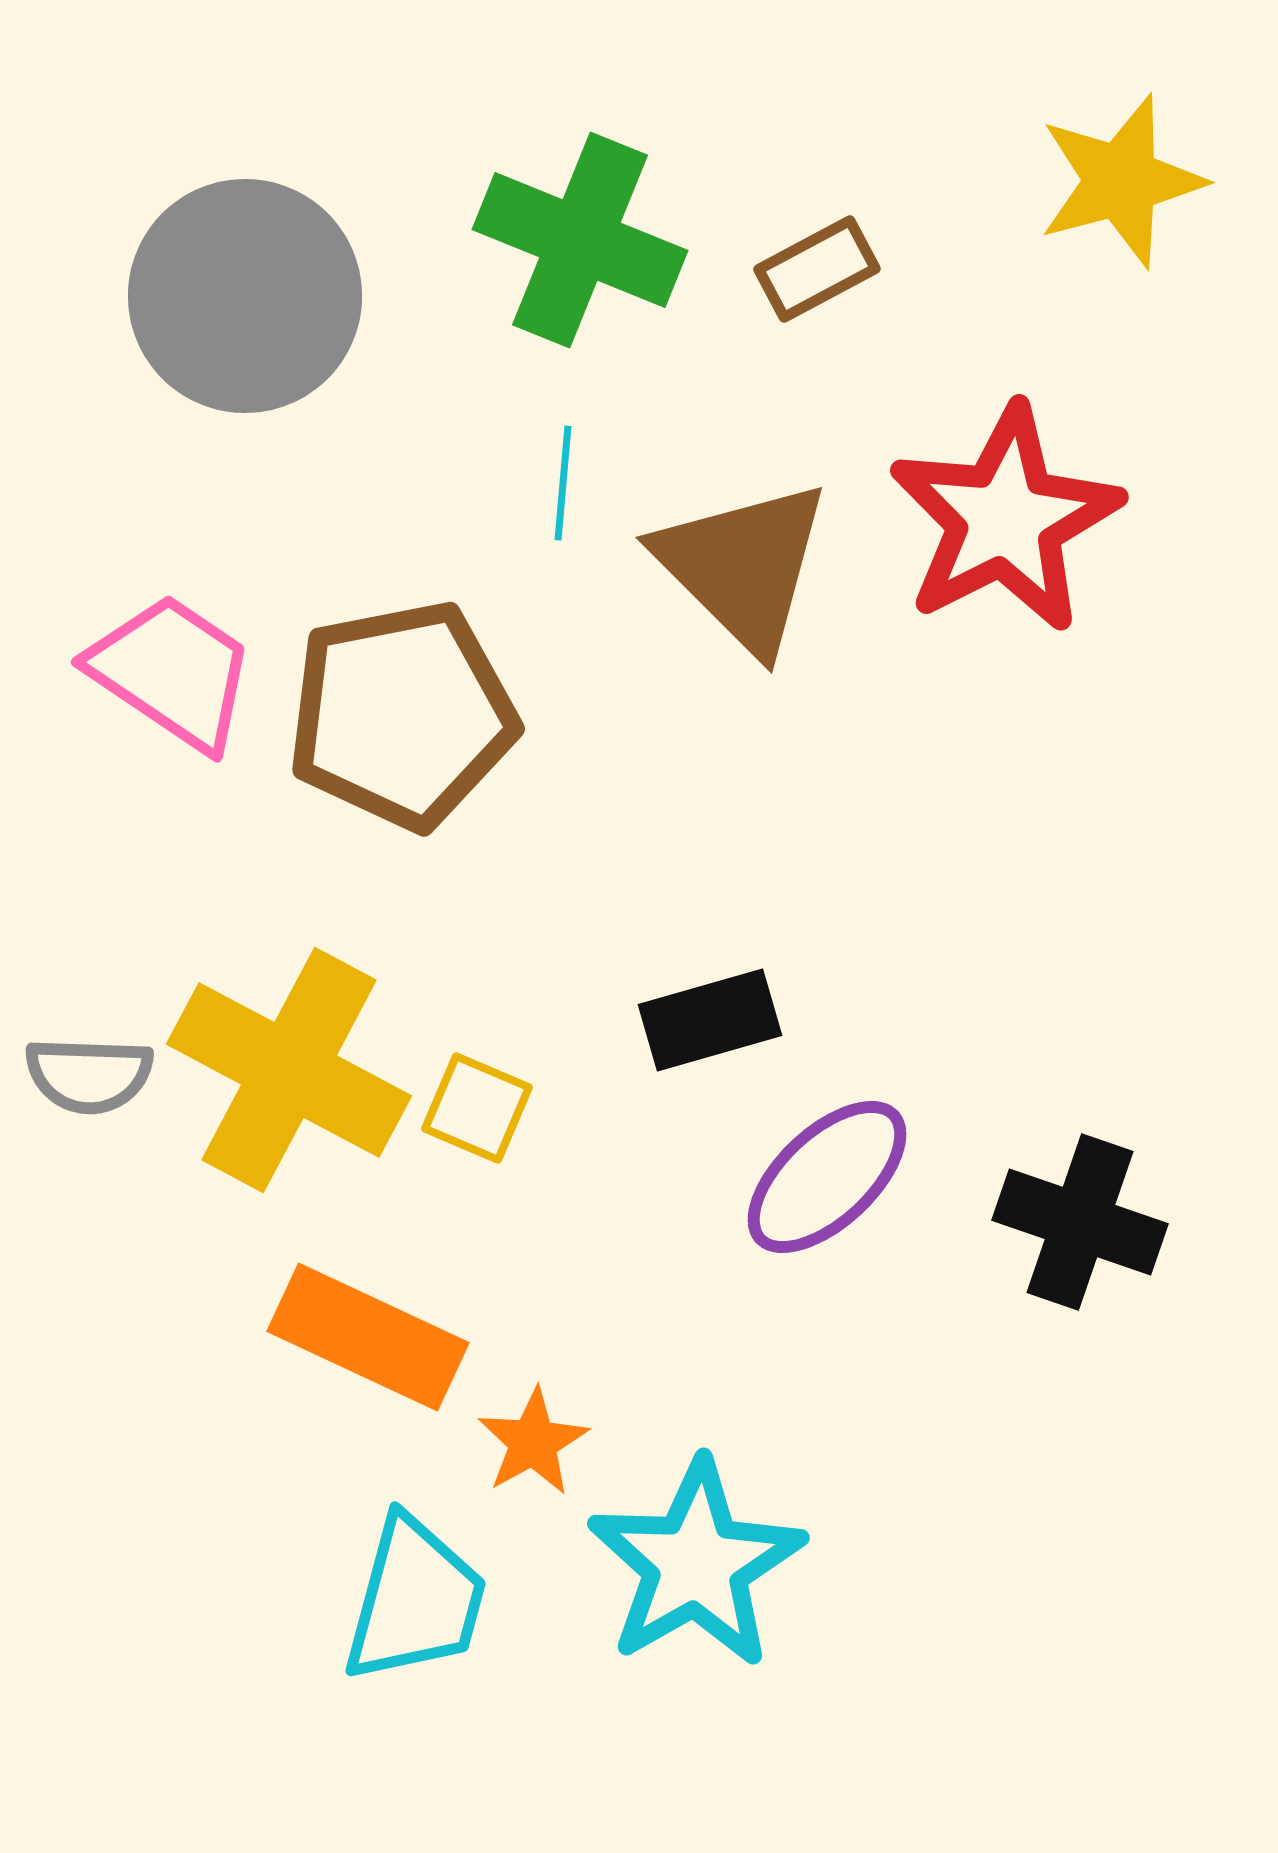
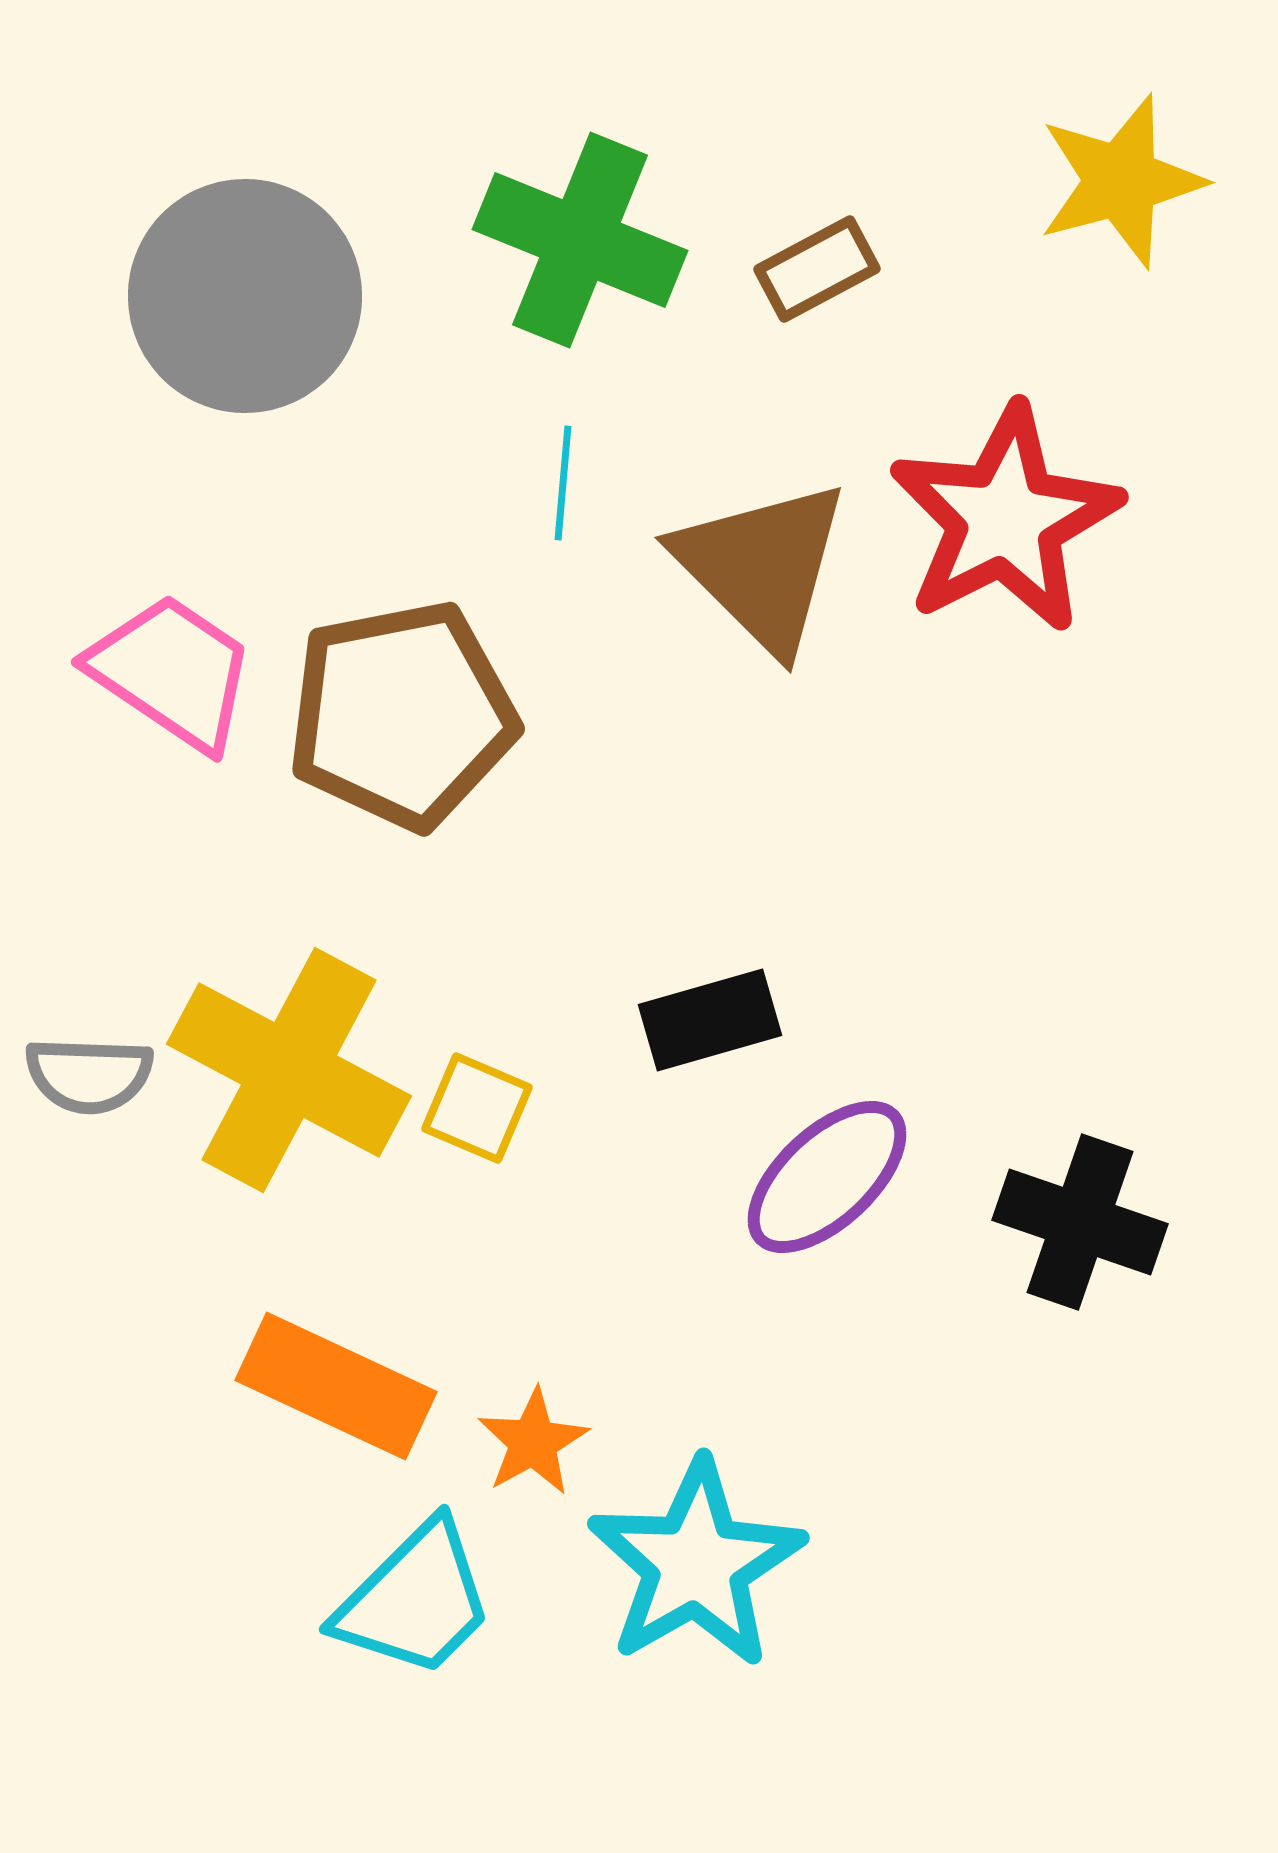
brown triangle: moved 19 px right
orange rectangle: moved 32 px left, 49 px down
cyan trapezoid: rotated 30 degrees clockwise
